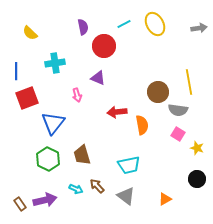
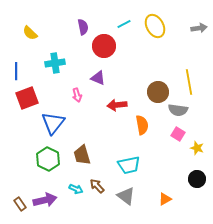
yellow ellipse: moved 2 px down
red arrow: moved 7 px up
